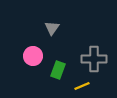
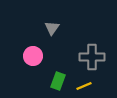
gray cross: moved 2 px left, 2 px up
green rectangle: moved 11 px down
yellow line: moved 2 px right
